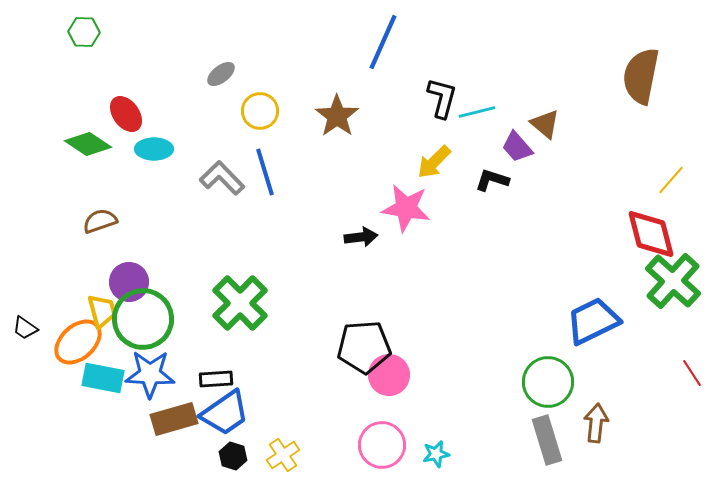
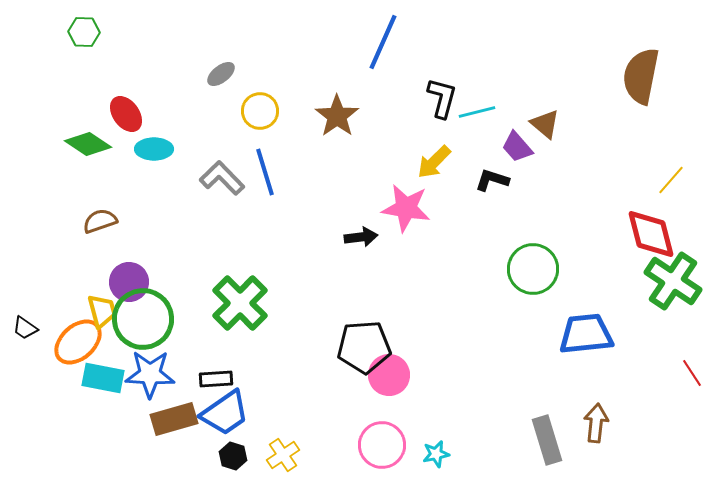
green cross at (673, 281): rotated 8 degrees counterclockwise
blue trapezoid at (593, 321): moved 7 px left, 13 px down; rotated 20 degrees clockwise
green circle at (548, 382): moved 15 px left, 113 px up
